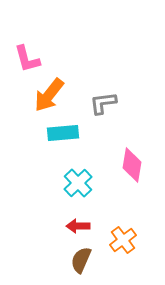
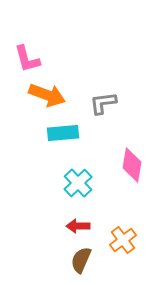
orange arrow: moved 2 px left; rotated 108 degrees counterclockwise
